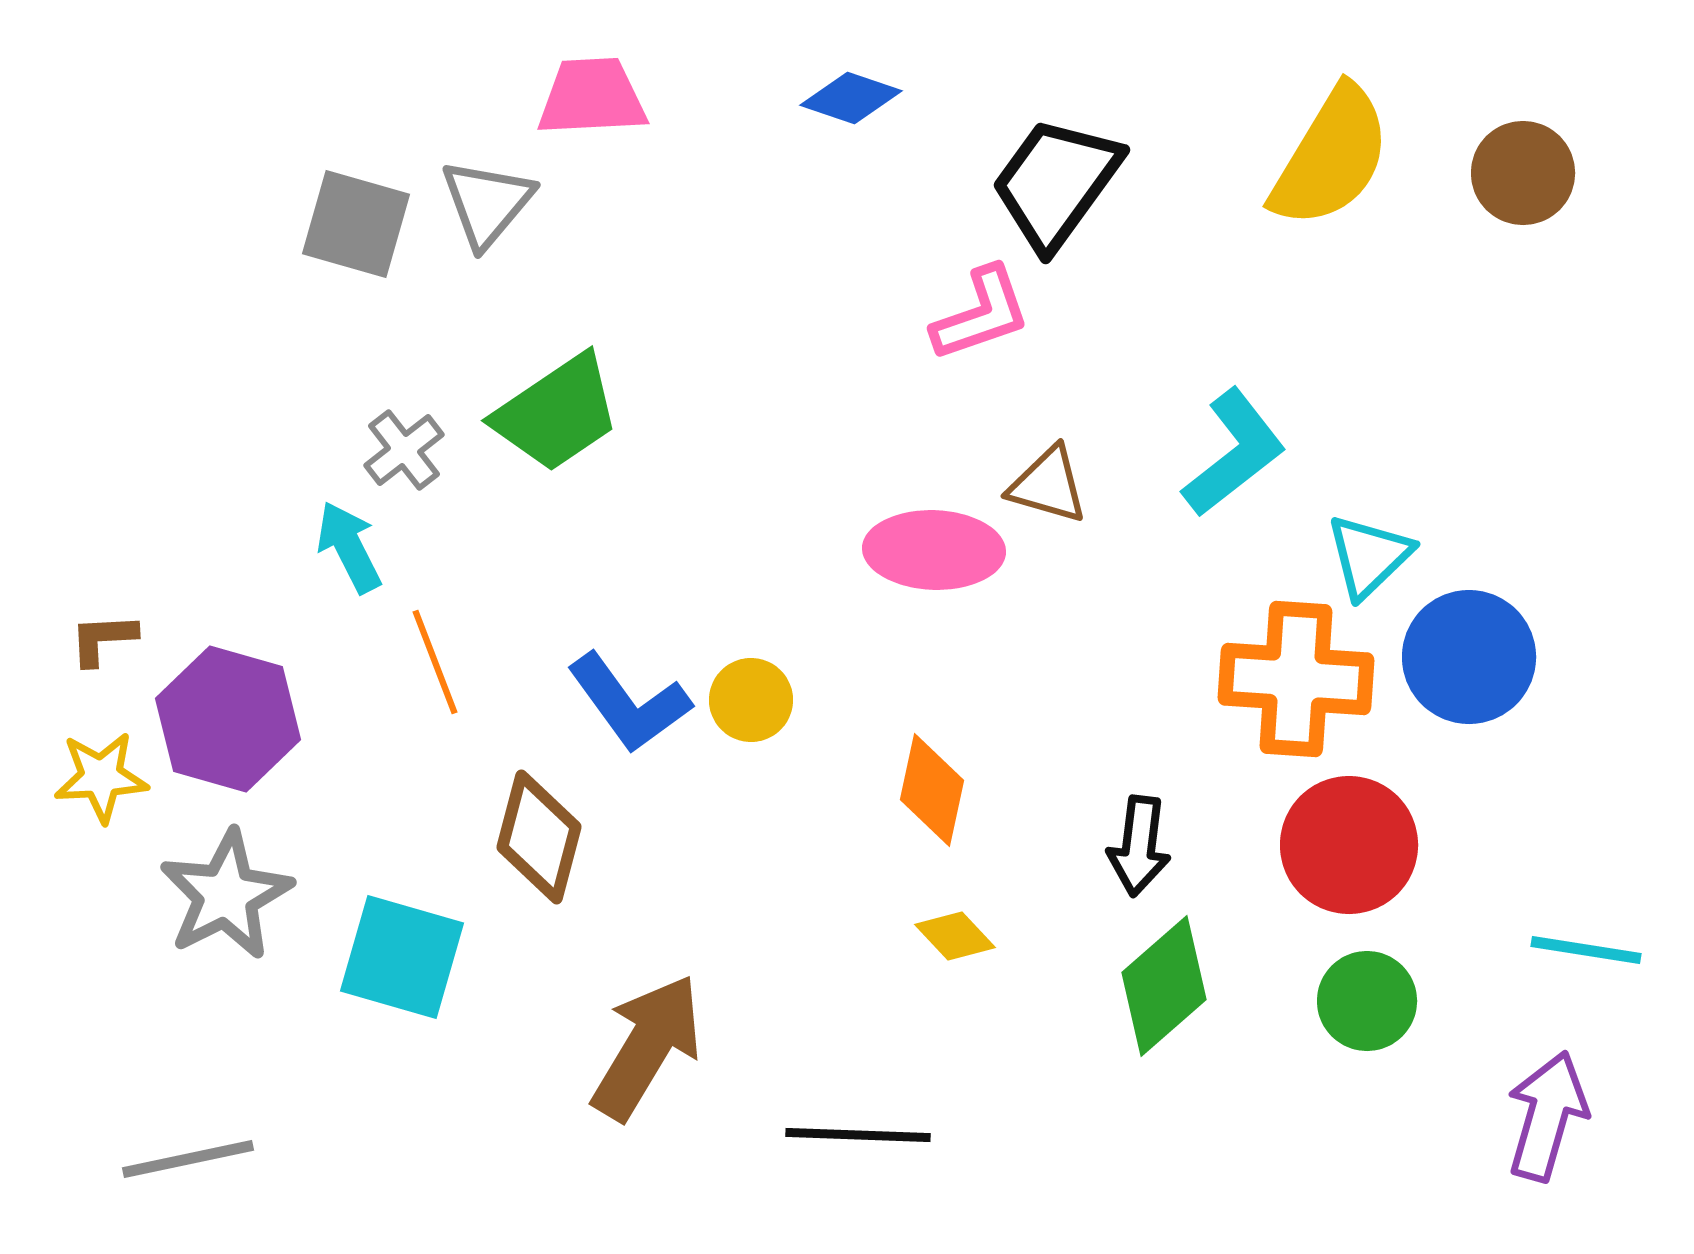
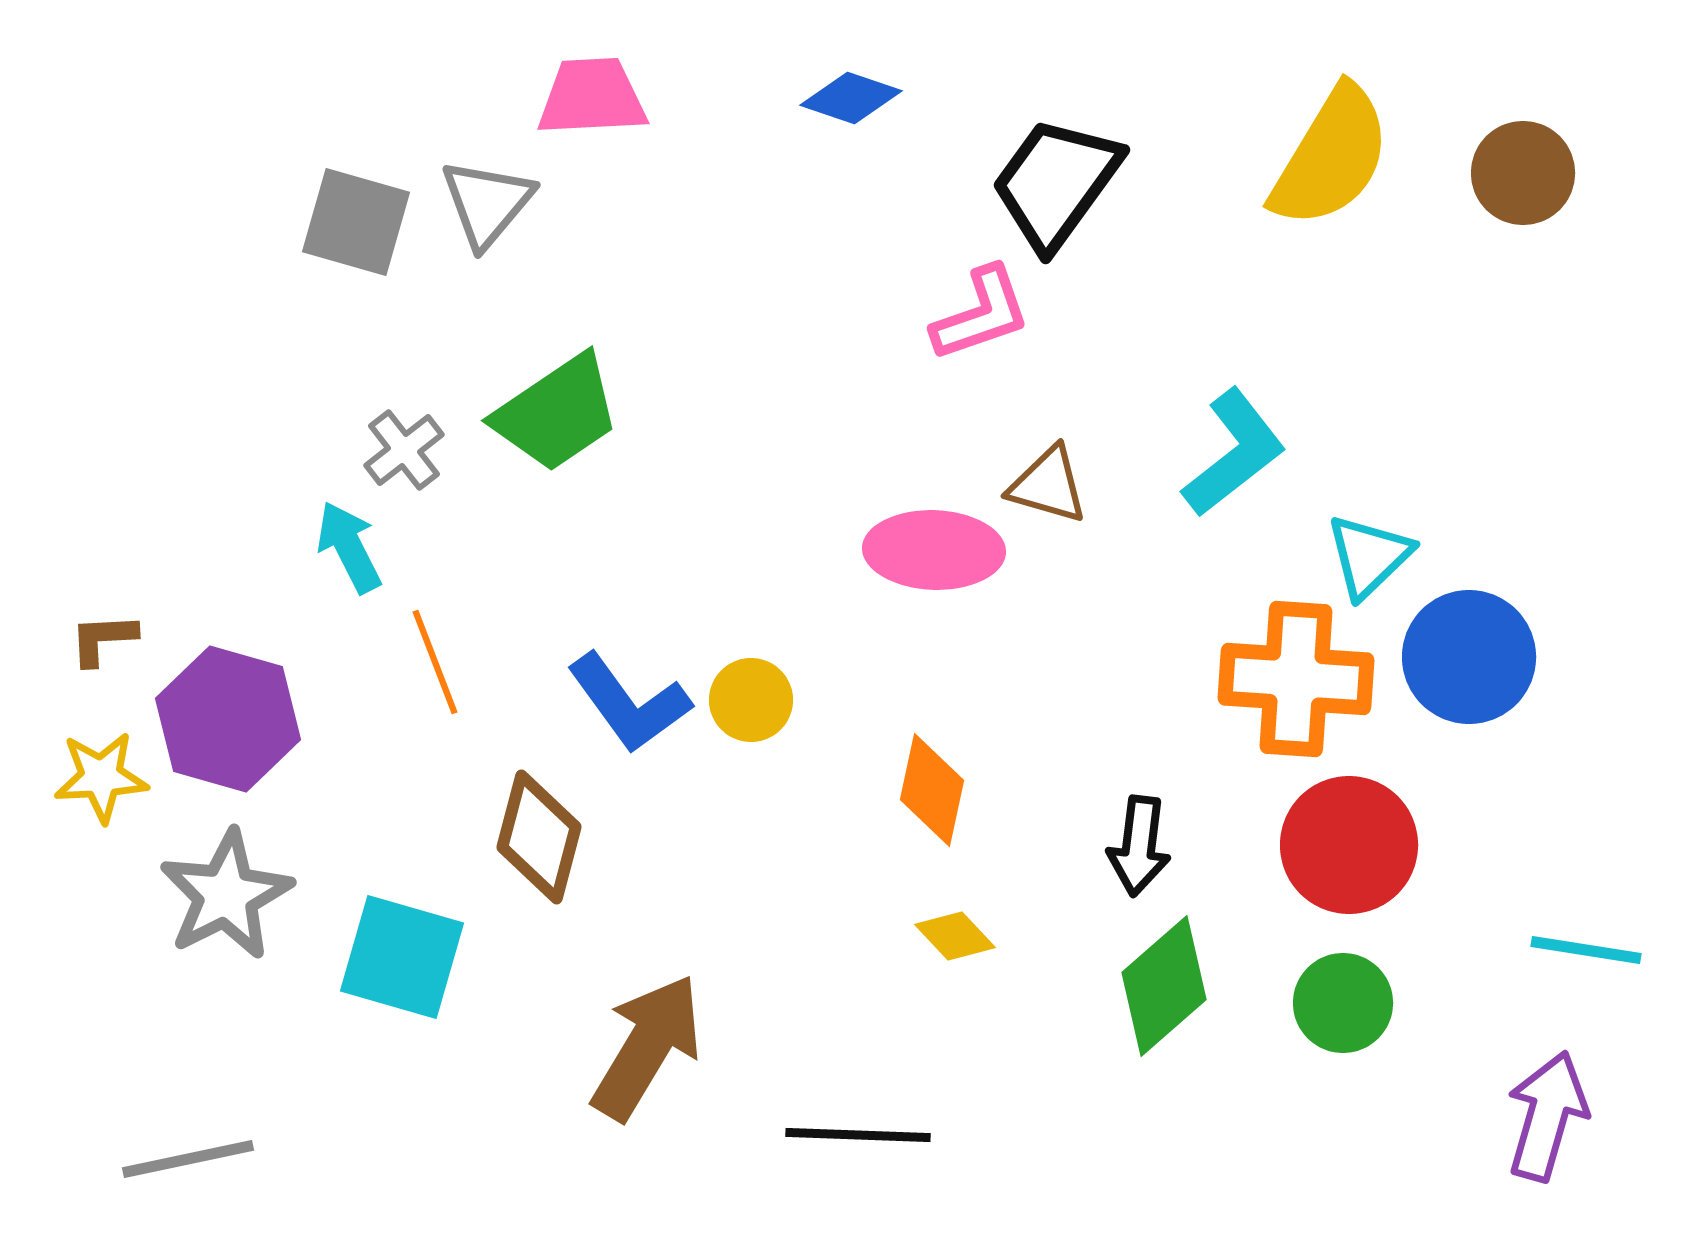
gray square: moved 2 px up
green circle: moved 24 px left, 2 px down
